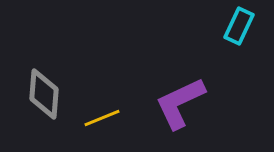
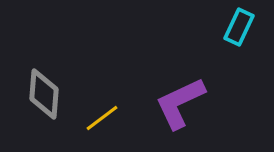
cyan rectangle: moved 1 px down
yellow line: rotated 15 degrees counterclockwise
